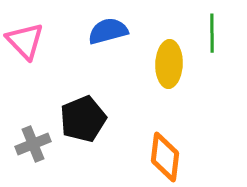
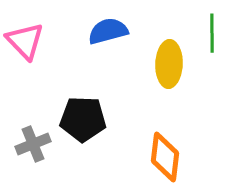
black pentagon: rotated 24 degrees clockwise
